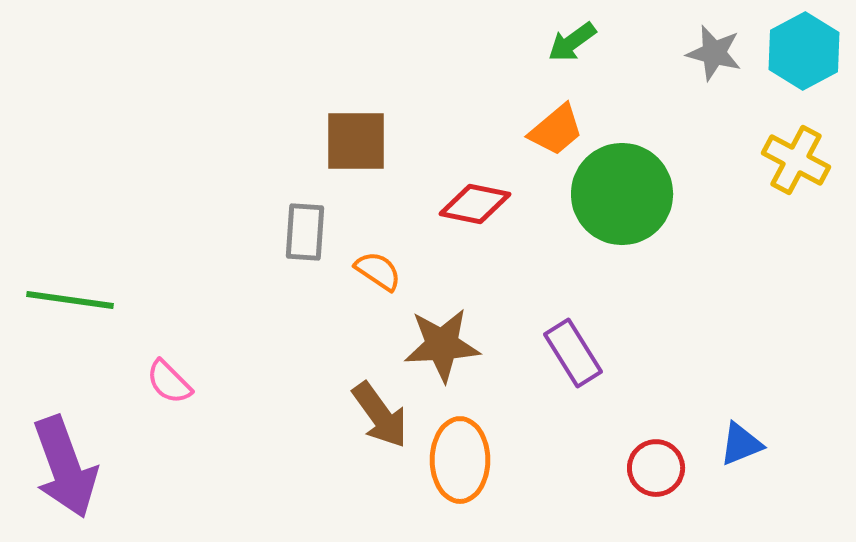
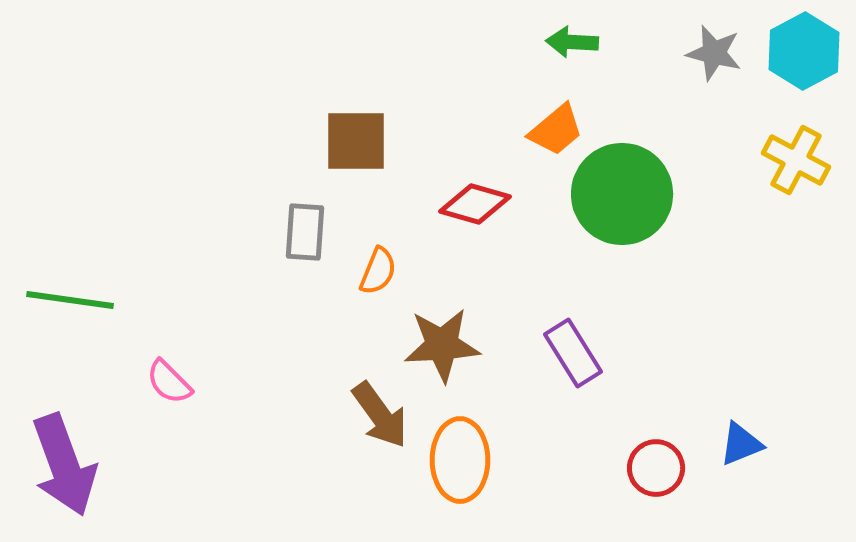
green arrow: rotated 39 degrees clockwise
red diamond: rotated 4 degrees clockwise
orange semicircle: rotated 78 degrees clockwise
purple arrow: moved 1 px left, 2 px up
